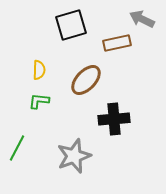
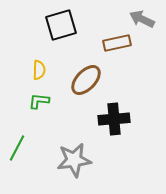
black square: moved 10 px left
gray star: moved 4 px down; rotated 12 degrees clockwise
